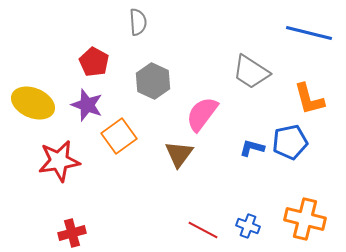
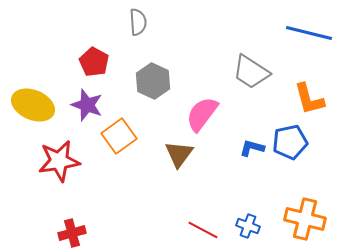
yellow ellipse: moved 2 px down
